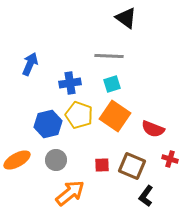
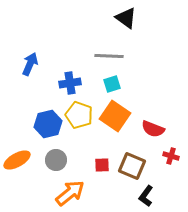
red cross: moved 1 px right, 3 px up
